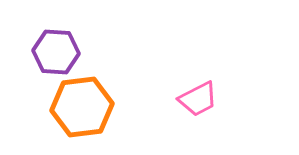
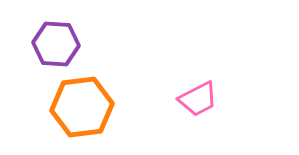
purple hexagon: moved 8 px up
